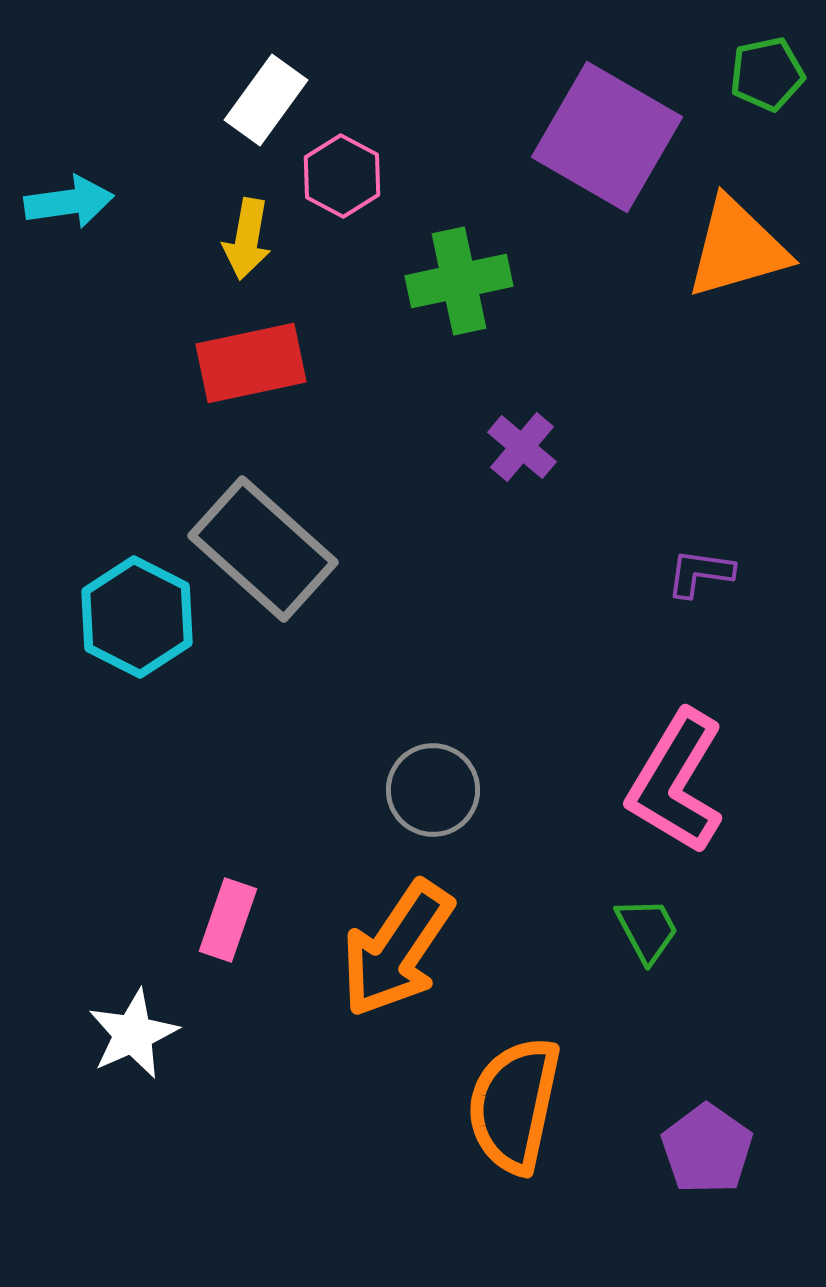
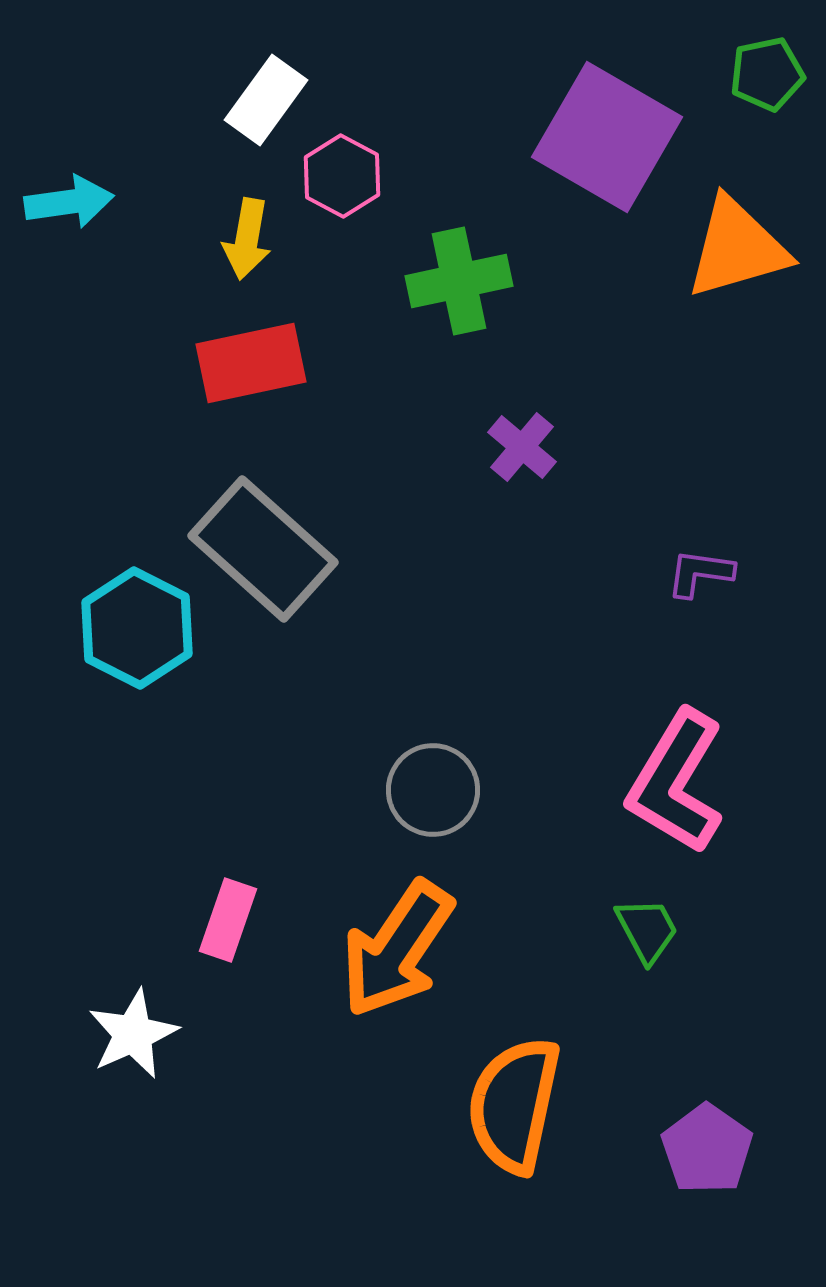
cyan hexagon: moved 11 px down
